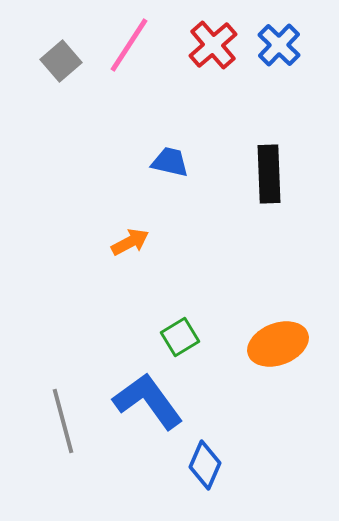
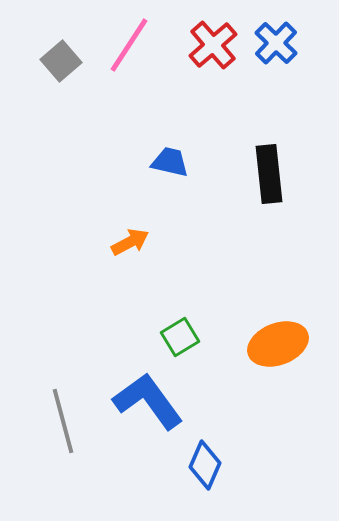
blue cross: moved 3 px left, 2 px up
black rectangle: rotated 4 degrees counterclockwise
